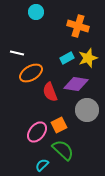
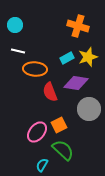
cyan circle: moved 21 px left, 13 px down
white line: moved 1 px right, 2 px up
yellow star: moved 1 px up
orange ellipse: moved 4 px right, 4 px up; rotated 35 degrees clockwise
purple diamond: moved 1 px up
gray circle: moved 2 px right, 1 px up
cyan semicircle: rotated 16 degrees counterclockwise
